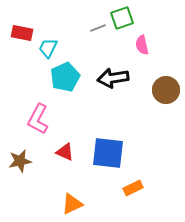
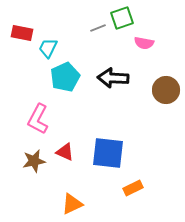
pink semicircle: moved 2 px right, 2 px up; rotated 66 degrees counterclockwise
black arrow: rotated 12 degrees clockwise
brown star: moved 14 px right
